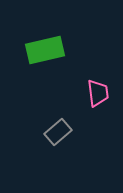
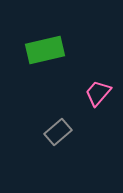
pink trapezoid: rotated 132 degrees counterclockwise
